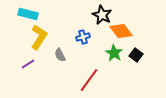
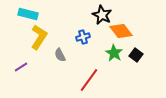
purple line: moved 7 px left, 3 px down
